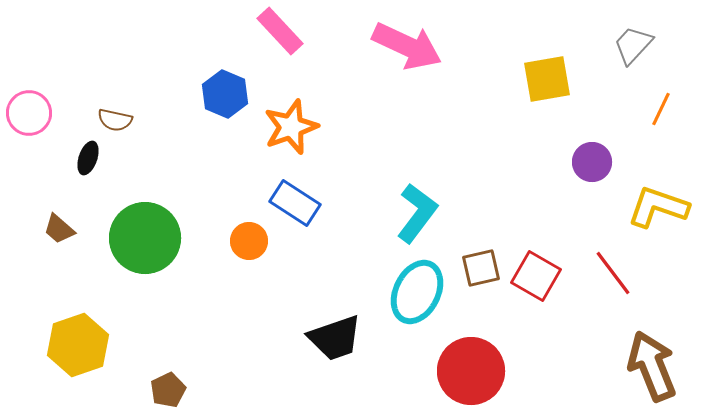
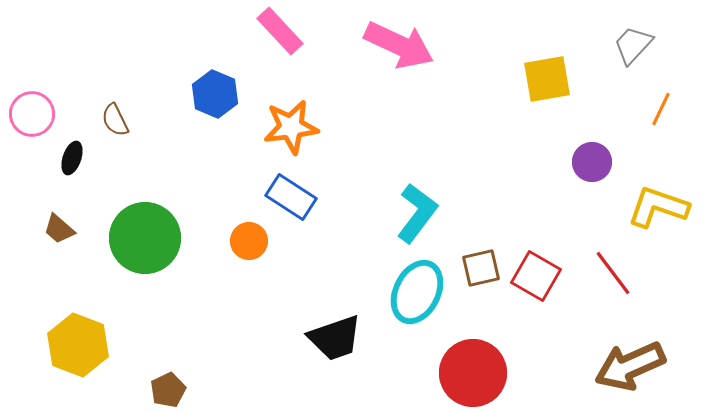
pink arrow: moved 8 px left, 1 px up
blue hexagon: moved 10 px left
pink circle: moved 3 px right, 1 px down
brown semicircle: rotated 52 degrees clockwise
orange star: rotated 12 degrees clockwise
black ellipse: moved 16 px left
blue rectangle: moved 4 px left, 6 px up
yellow hexagon: rotated 20 degrees counterclockwise
brown arrow: moved 22 px left; rotated 92 degrees counterclockwise
red circle: moved 2 px right, 2 px down
